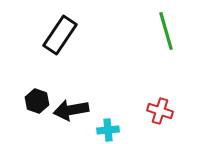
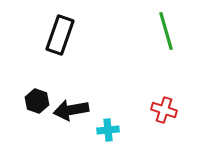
black rectangle: rotated 15 degrees counterclockwise
red cross: moved 4 px right, 1 px up
